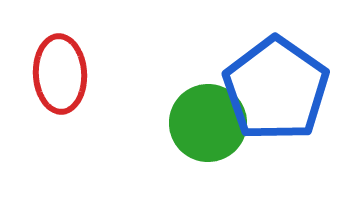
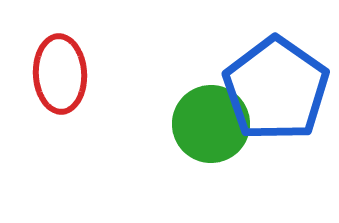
green circle: moved 3 px right, 1 px down
